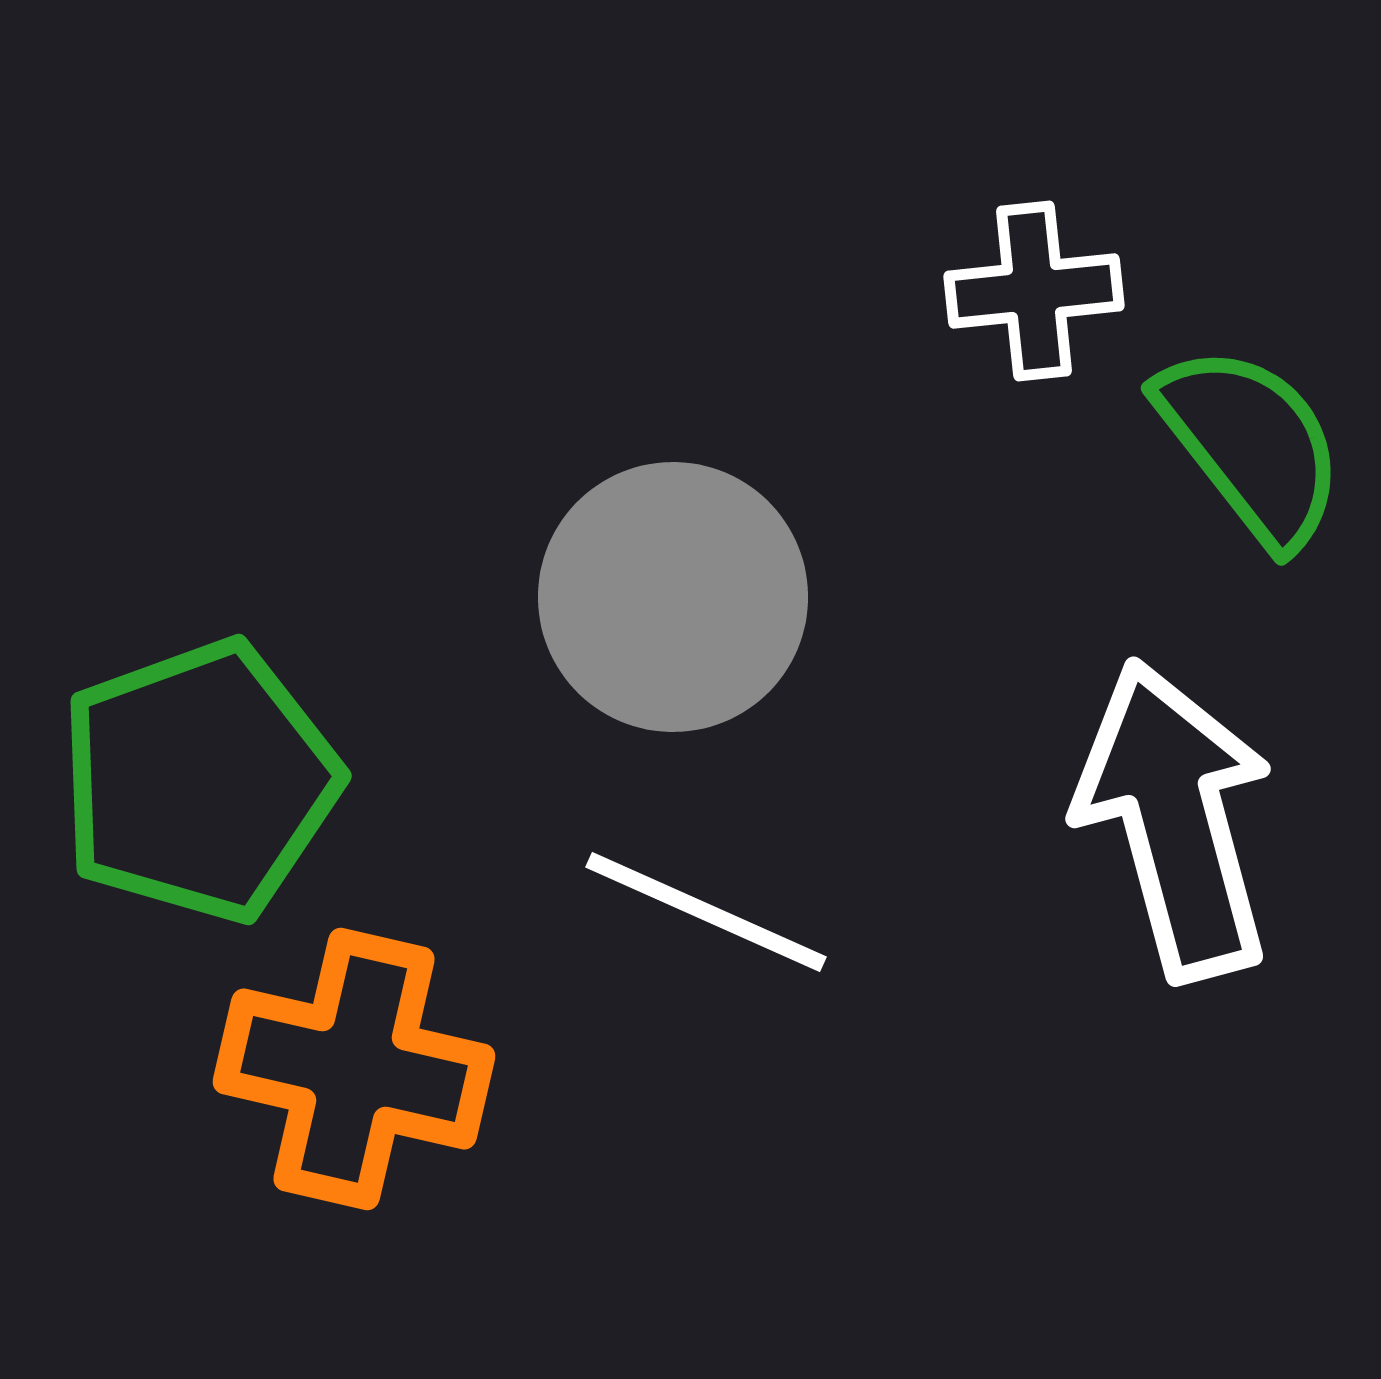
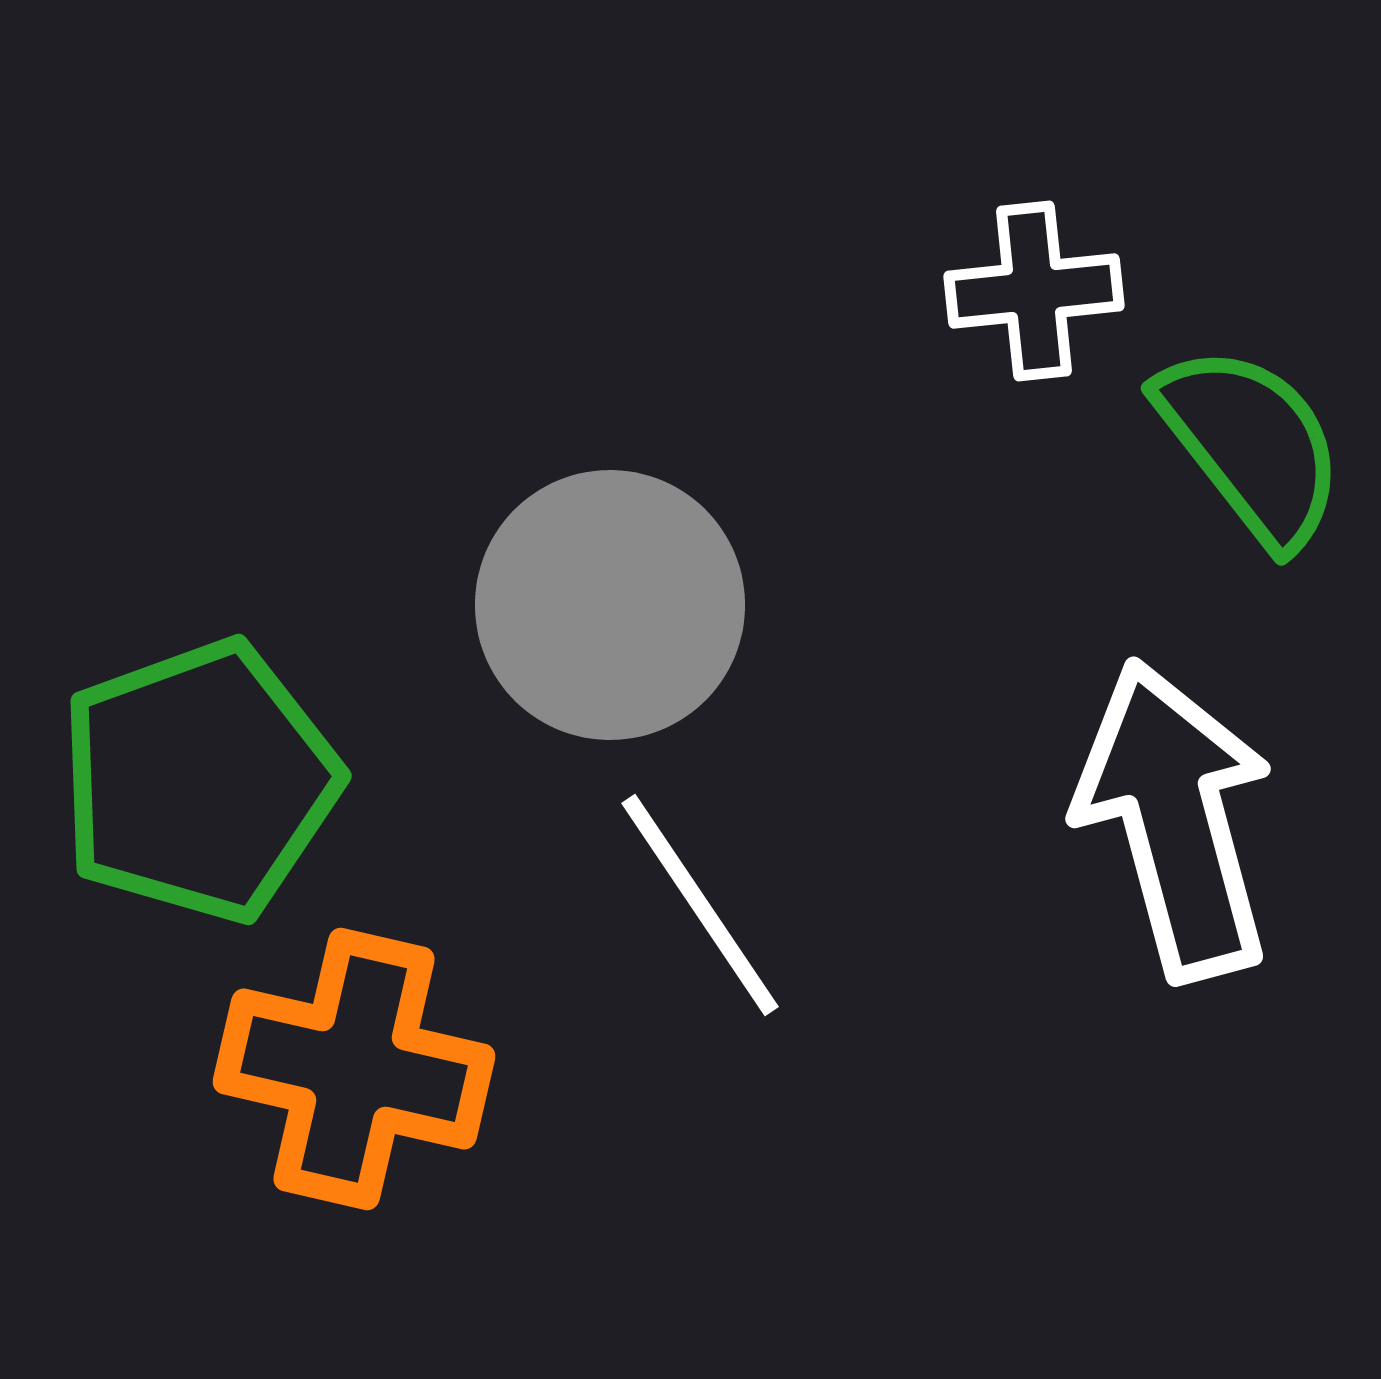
gray circle: moved 63 px left, 8 px down
white line: moved 6 px left, 7 px up; rotated 32 degrees clockwise
